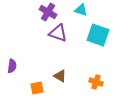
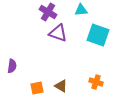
cyan triangle: rotated 24 degrees counterclockwise
brown triangle: moved 1 px right, 10 px down
